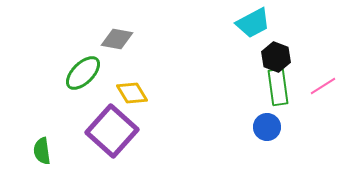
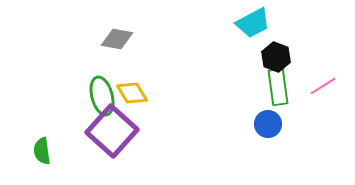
green ellipse: moved 19 px right, 23 px down; rotated 60 degrees counterclockwise
blue circle: moved 1 px right, 3 px up
